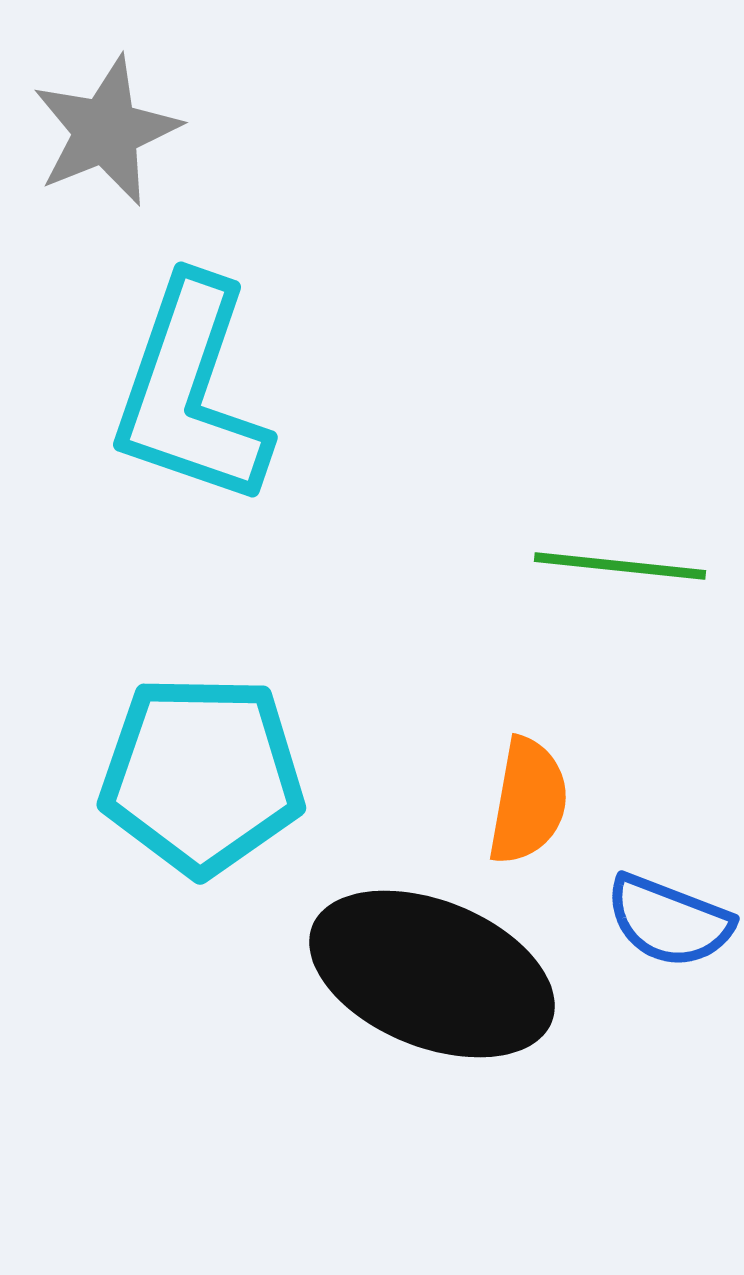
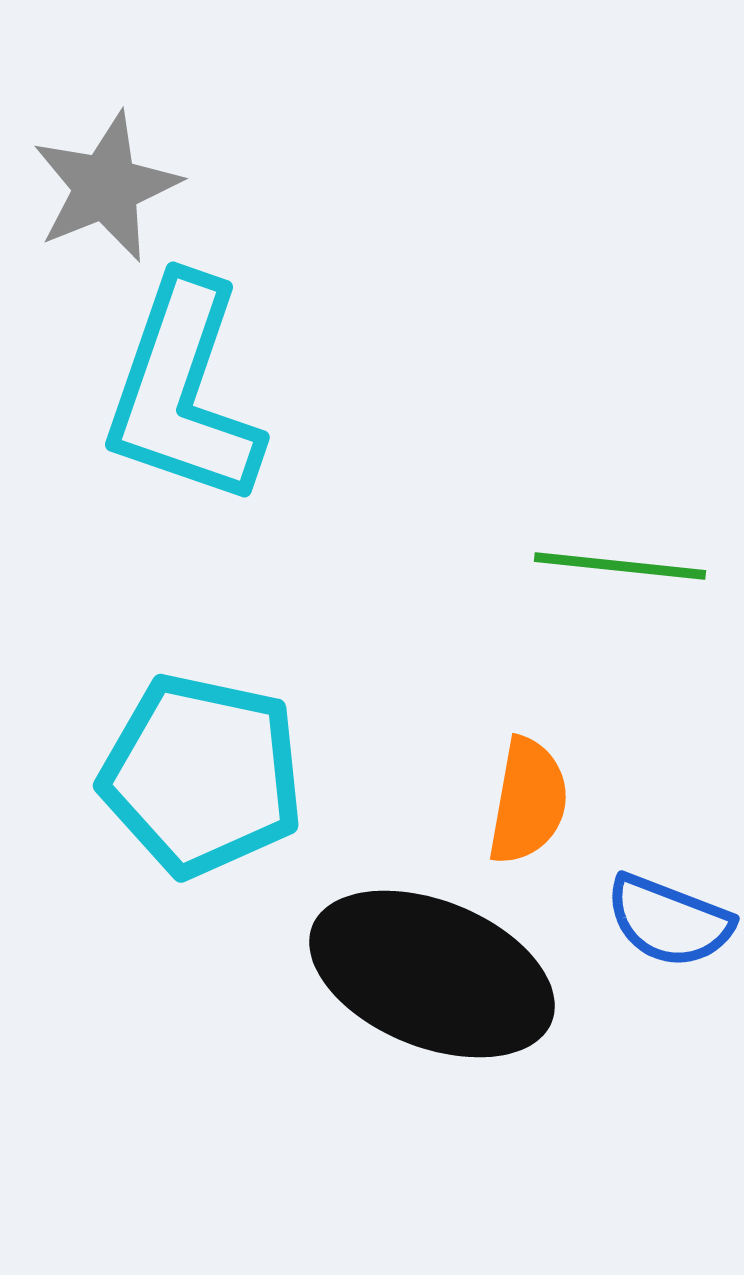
gray star: moved 56 px down
cyan L-shape: moved 8 px left
cyan pentagon: rotated 11 degrees clockwise
